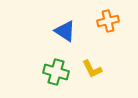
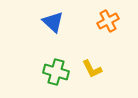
orange cross: rotated 15 degrees counterclockwise
blue triangle: moved 12 px left, 9 px up; rotated 10 degrees clockwise
